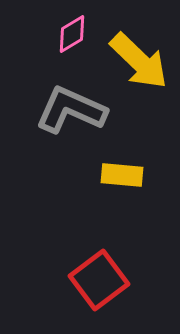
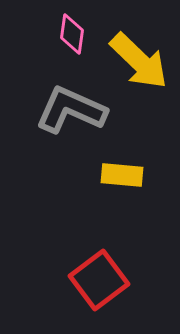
pink diamond: rotated 51 degrees counterclockwise
